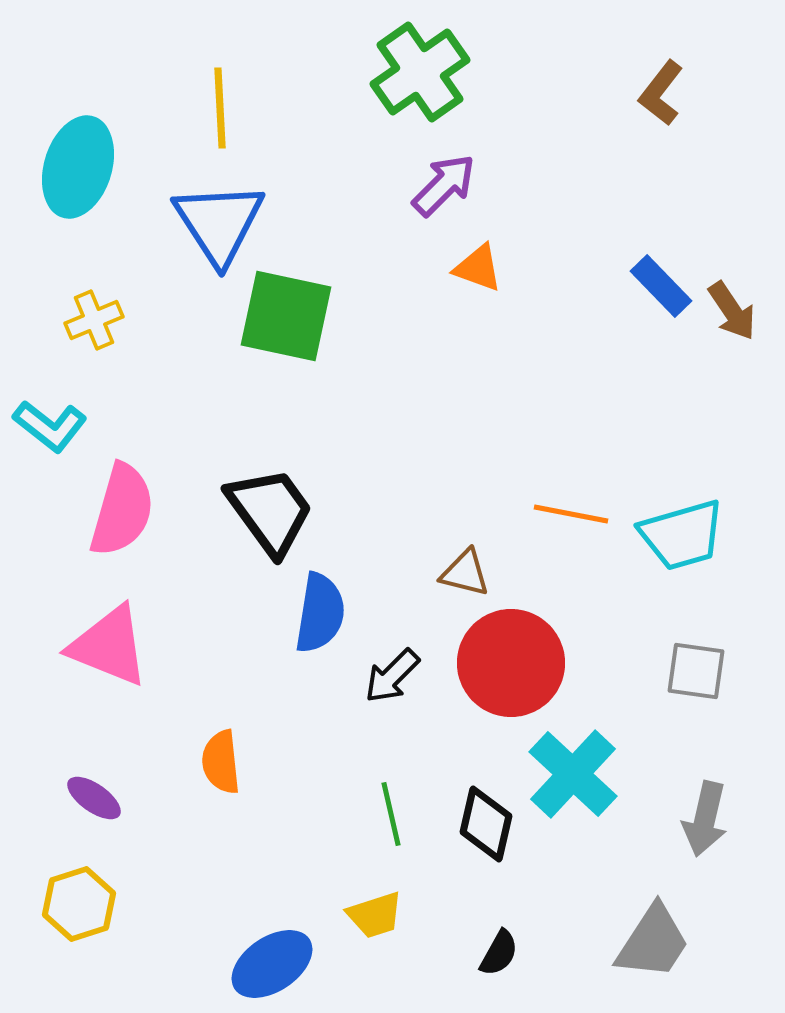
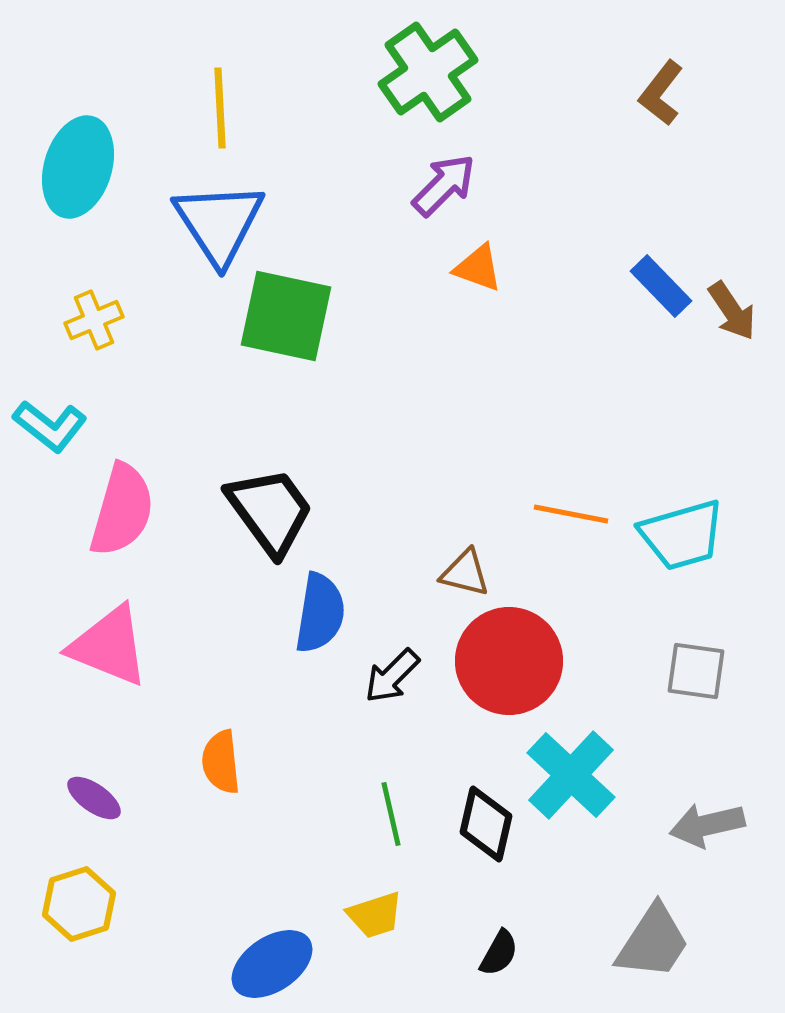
green cross: moved 8 px right
red circle: moved 2 px left, 2 px up
cyan cross: moved 2 px left, 1 px down
gray arrow: moved 2 px right, 6 px down; rotated 64 degrees clockwise
